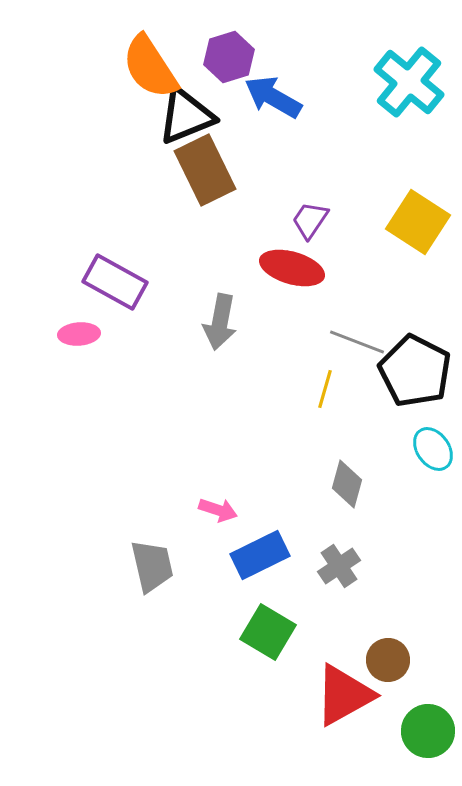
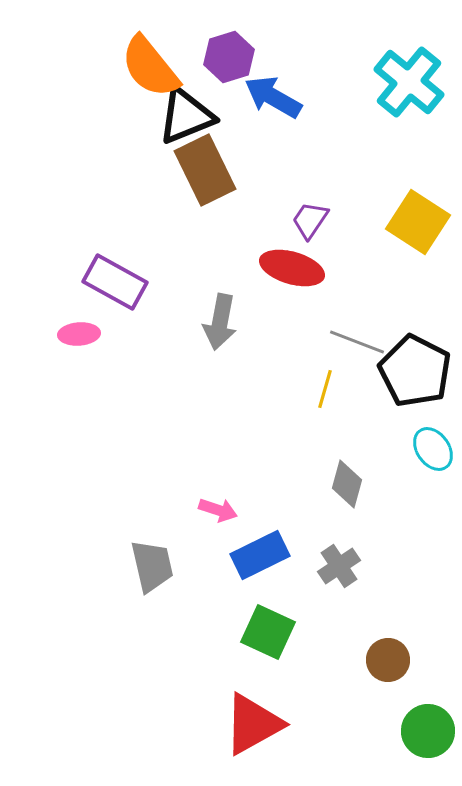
orange semicircle: rotated 6 degrees counterclockwise
green square: rotated 6 degrees counterclockwise
red triangle: moved 91 px left, 29 px down
